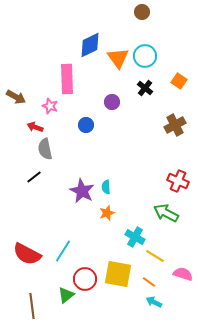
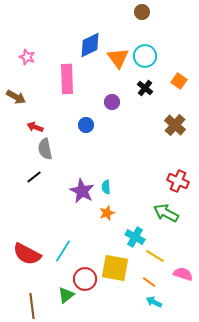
pink star: moved 23 px left, 49 px up
brown cross: rotated 20 degrees counterclockwise
yellow square: moved 3 px left, 6 px up
